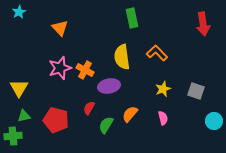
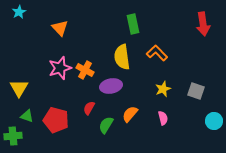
green rectangle: moved 1 px right, 6 px down
purple ellipse: moved 2 px right
green triangle: moved 3 px right; rotated 32 degrees clockwise
